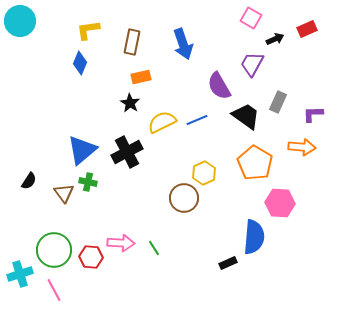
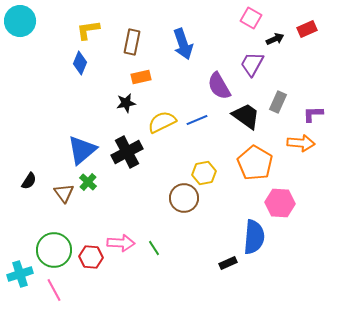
black star: moved 4 px left; rotated 30 degrees clockwise
orange arrow: moved 1 px left, 4 px up
yellow hexagon: rotated 15 degrees clockwise
green cross: rotated 30 degrees clockwise
